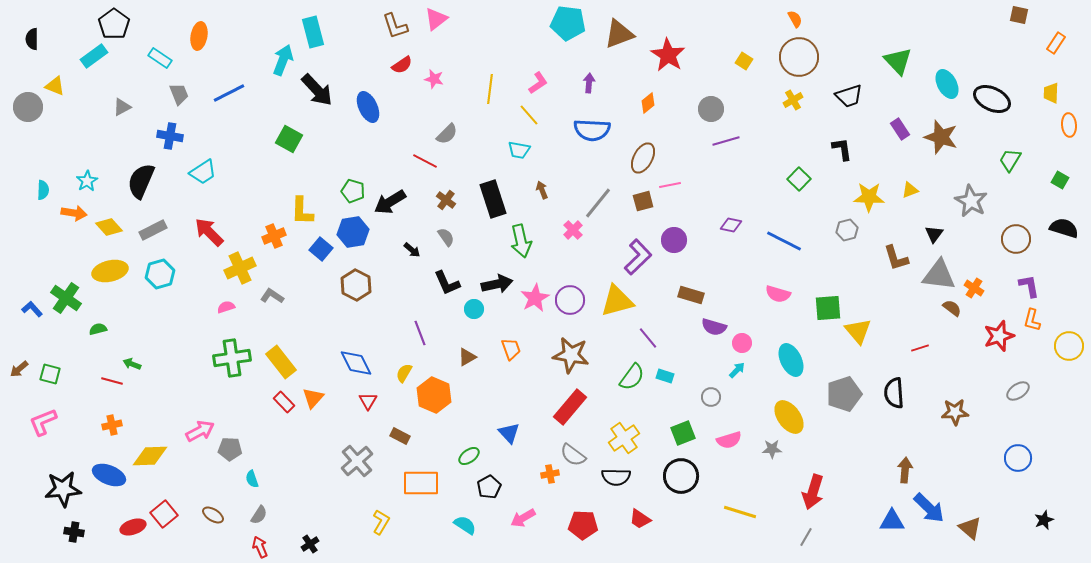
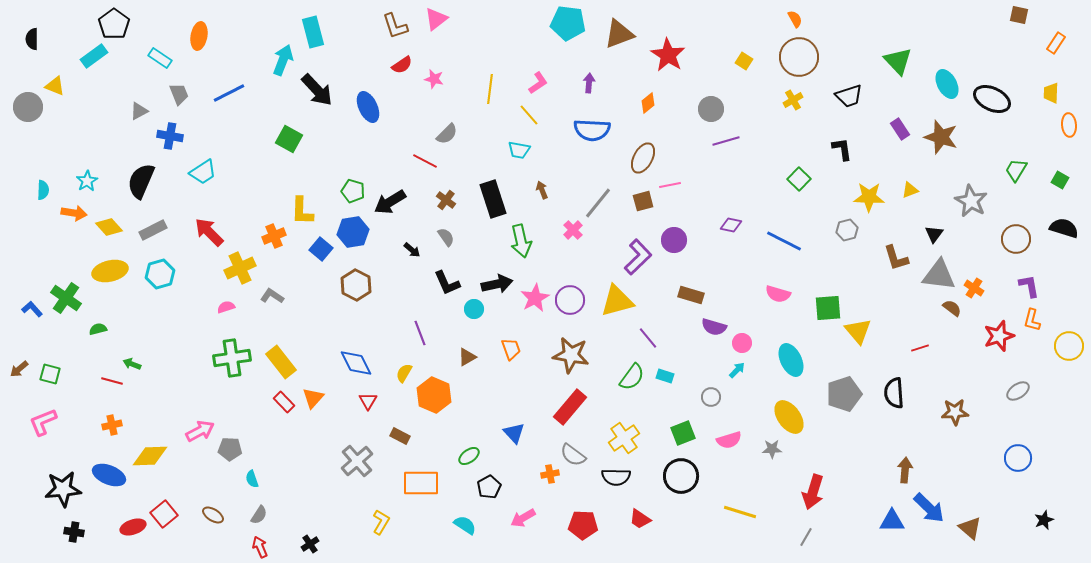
gray triangle at (122, 107): moved 17 px right, 4 px down
green trapezoid at (1010, 160): moved 6 px right, 10 px down
blue triangle at (509, 433): moved 5 px right
